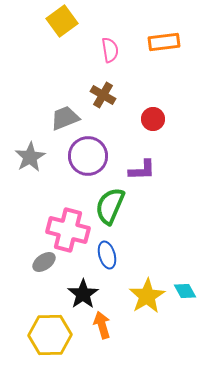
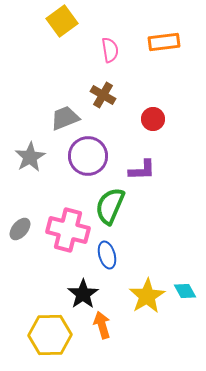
gray ellipse: moved 24 px left, 33 px up; rotated 15 degrees counterclockwise
